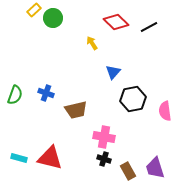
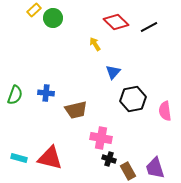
yellow arrow: moved 3 px right, 1 px down
blue cross: rotated 14 degrees counterclockwise
pink cross: moved 3 px left, 1 px down
black cross: moved 5 px right
